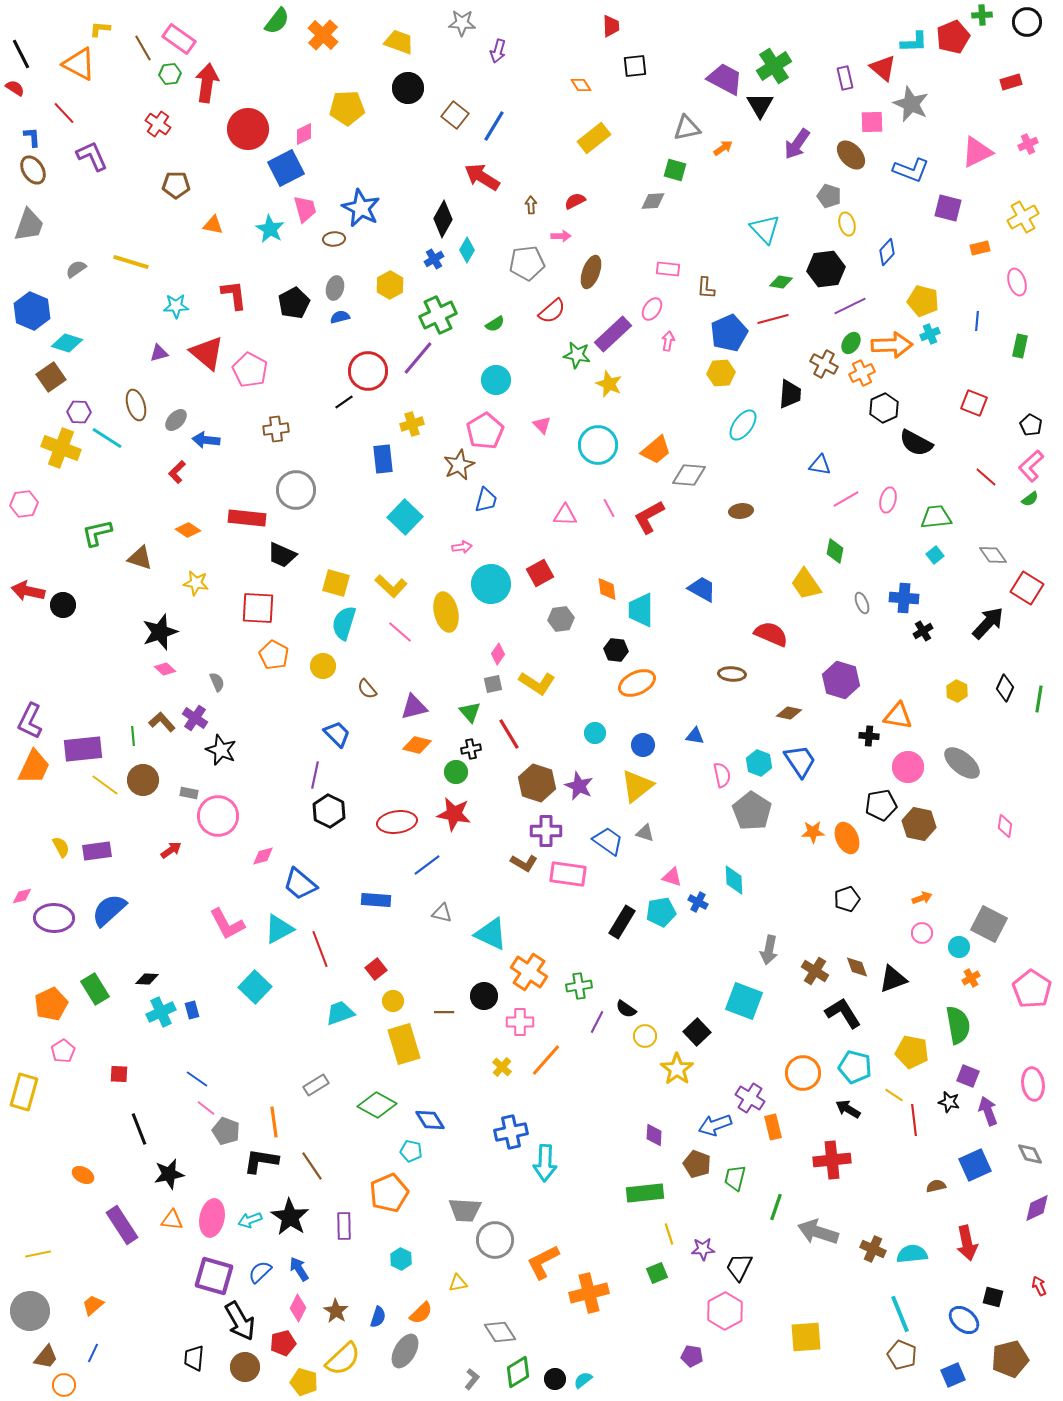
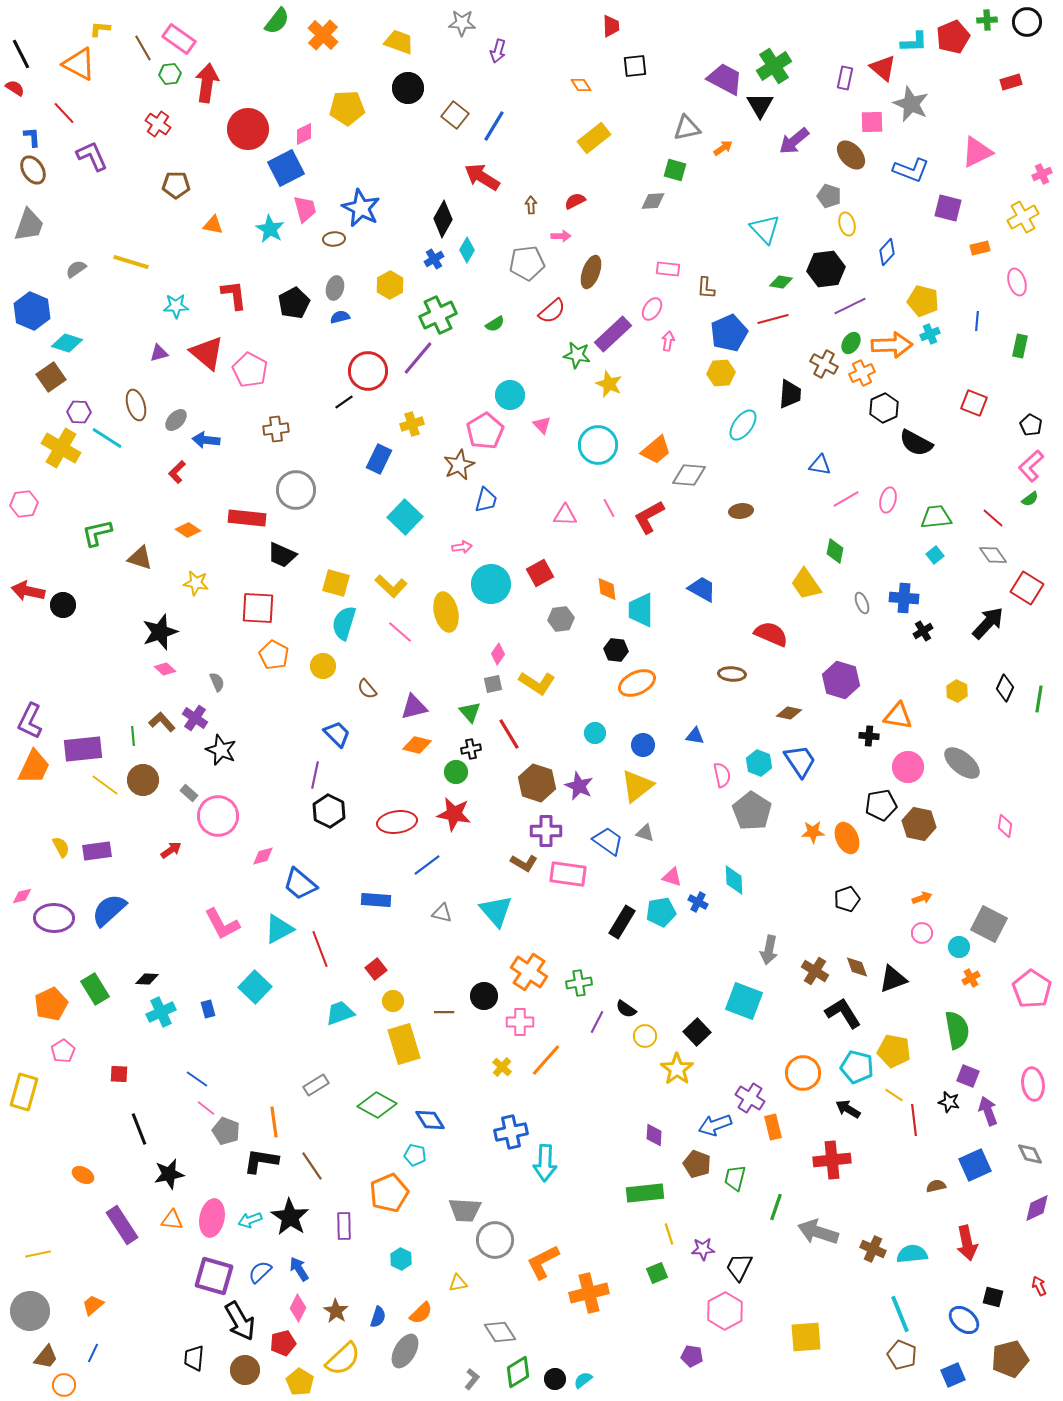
green cross at (982, 15): moved 5 px right, 5 px down
purple rectangle at (845, 78): rotated 25 degrees clockwise
purple arrow at (797, 144): moved 3 px left, 3 px up; rotated 16 degrees clockwise
pink cross at (1028, 144): moved 14 px right, 30 px down
cyan circle at (496, 380): moved 14 px right, 15 px down
yellow cross at (61, 448): rotated 9 degrees clockwise
blue rectangle at (383, 459): moved 4 px left; rotated 32 degrees clockwise
red line at (986, 477): moved 7 px right, 41 px down
gray rectangle at (189, 793): rotated 30 degrees clockwise
pink L-shape at (227, 924): moved 5 px left
cyan triangle at (491, 934): moved 5 px right, 23 px up; rotated 24 degrees clockwise
green cross at (579, 986): moved 3 px up
blue rectangle at (192, 1010): moved 16 px right, 1 px up
green semicircle at (958, 1025): moved 1 px left, 5 px down
yellow pentagon at (912, 1052): moved 18 px left, 1 px up
cyan pentagon at (855, 1067): moved 2 px right
cyan pentagon at (411, 1151): moved 4 px right, 4 px down
brown circle at (245, 1367): moved 3 px down
yellow pentagon at (304, 1382): moved 4 px left; rotated 16 degrees clockwise
